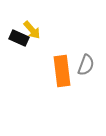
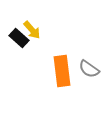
black rectangle: rotated 18 degrees clockwise
gray semicircle: moved 3 px right, 4 px down; rotated 105 degrees clockwise
